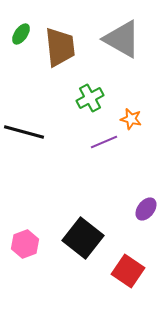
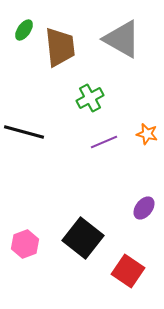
green ellipse: moved 3 px right, 4 px up
orange star: moved 16 px right, 15 px down
purple ellipse: moved 2 px left, 1 px up
